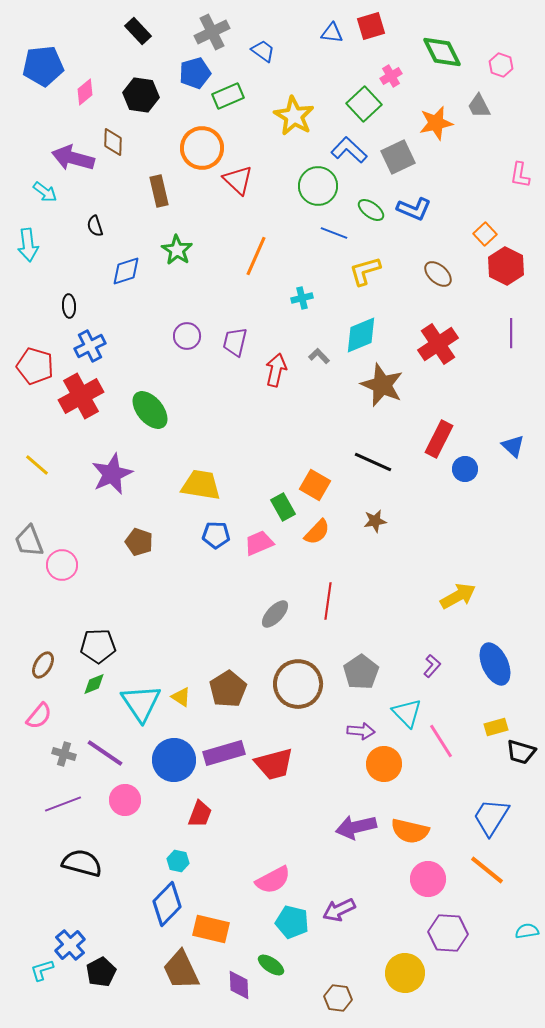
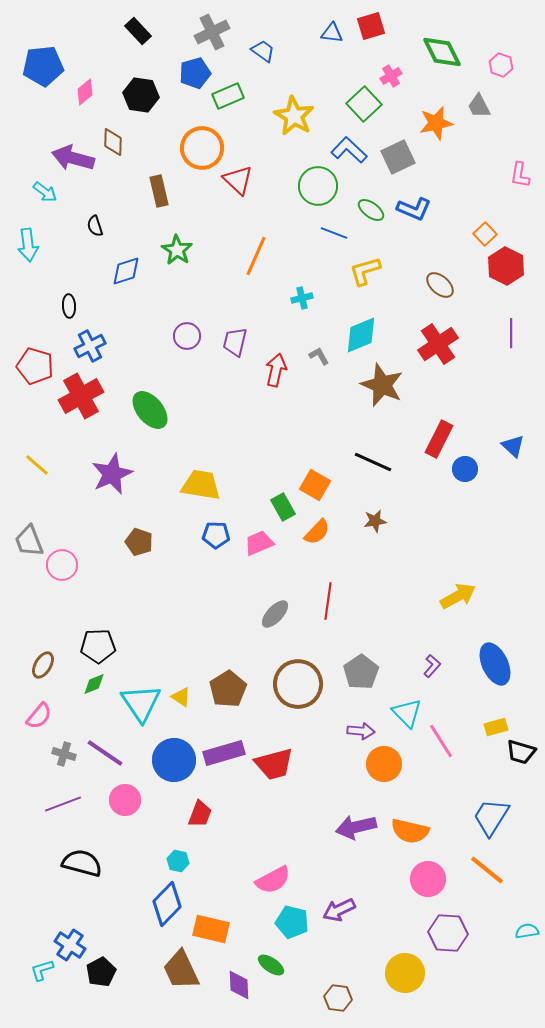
brown ellipse at (438, 274): moved 2 px right, 11 px down
gray L-shape at (319, 356): rotated 15 degrees clockwise
blue cross at (70, 945): rotated 16 degrees counterclockwise
